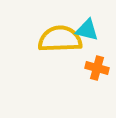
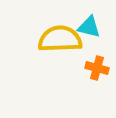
cyan triangle: moved 2 px right, 3 px up
